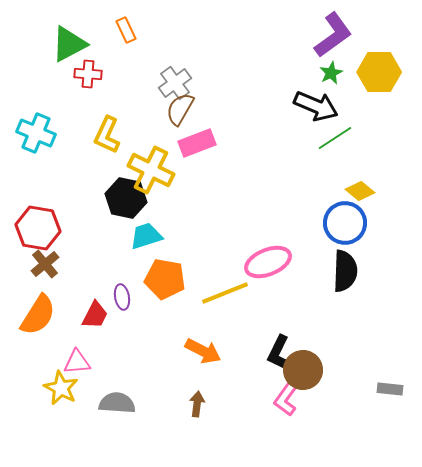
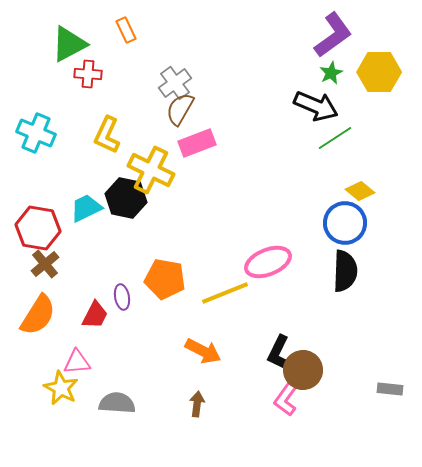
cyan trapezoid: moved 60 px left, 28 px up; rotated 8 degrees counterclockwise
